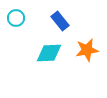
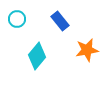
cyan circle: moved 1 px right, 1 px down
cyan diamond: moved 12 px left, 3 px down; rotated 48 degrees counterclockwise
